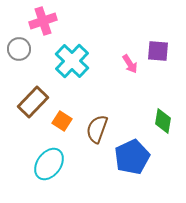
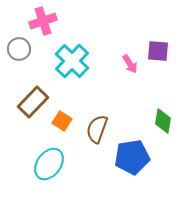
blue pentagon: rotated 16 degrees clockwise
